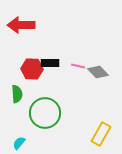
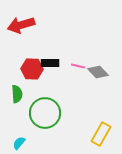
red arrow: rotated 16 degrees counterclockwise
